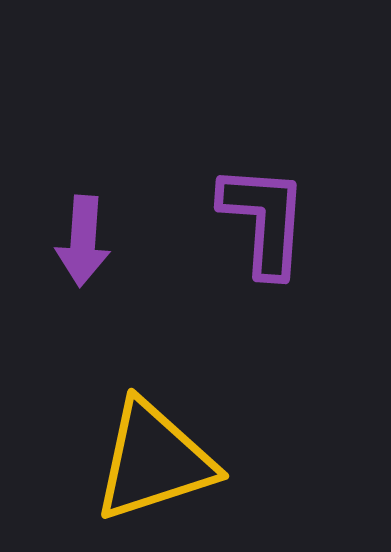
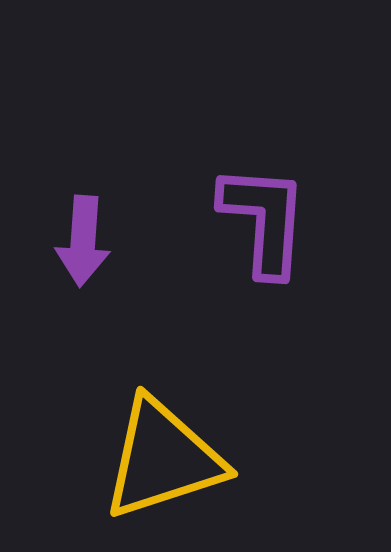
yellow triangle: moved 9 px right, 2 px up
